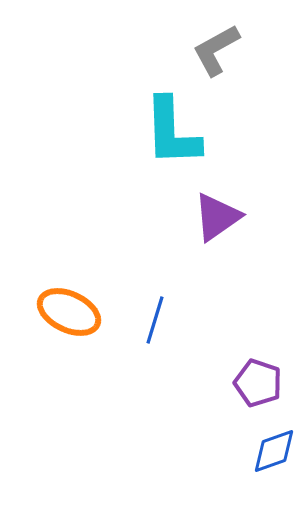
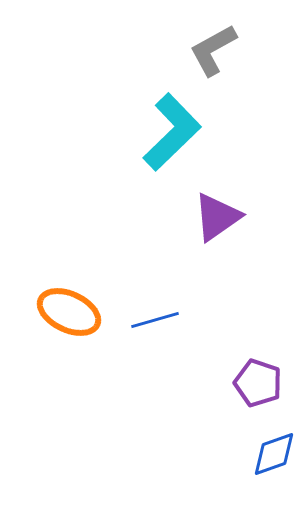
gray L-shape: moved 3 px left
cyan L-shape: rotated 132 degrees counterclockwise
blue line: rotated 57 degrees clockwise
blue diamond: moved 3 px down
